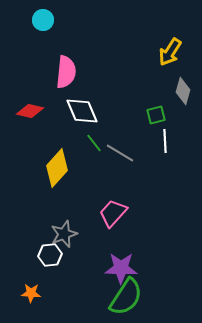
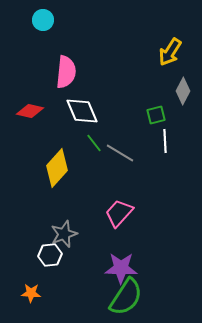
gray diamond: rotated 12 degrees clockwise
pink trapezoid: moved 6 px right
